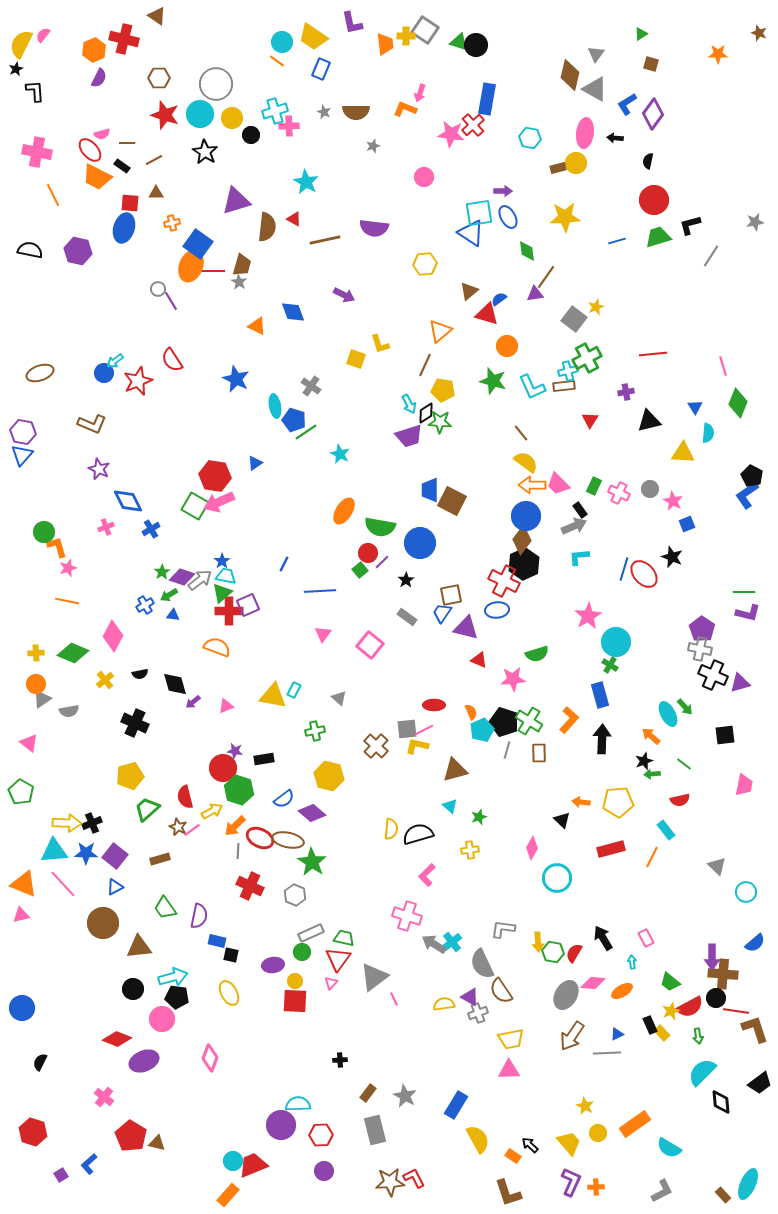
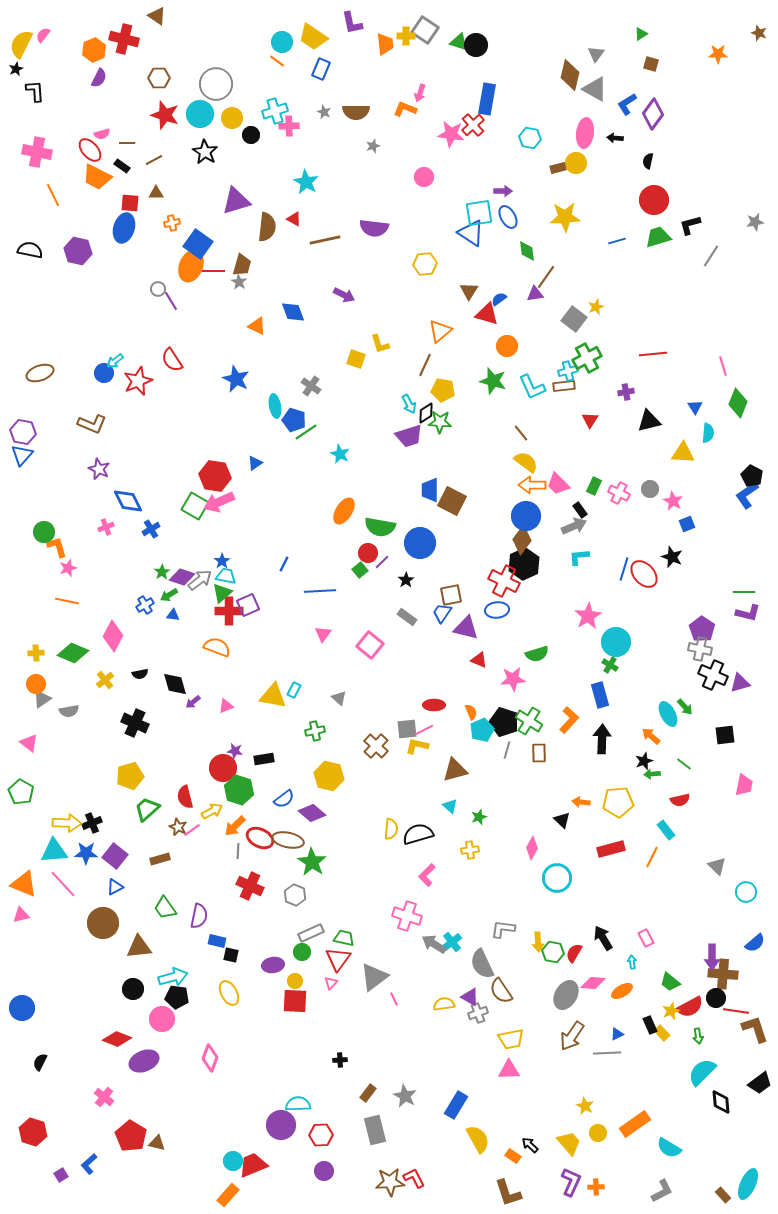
brown triangle at (469, 291): rotated 18 degrees counterclockwise
